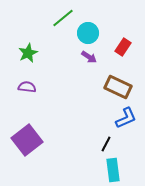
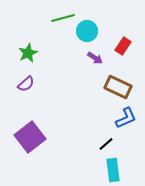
green line: rotated 25 degrees clockwise
cyan circle: moved 1 px left, 2 px up
red rectangle: moved 1 px up
purple arrow: moved 6 px right, 1 px down
purple semicircle: moved 1 px left, 3 px up; rotated 132 degrees clockwise
purple square: moved 3 px right, 3 px up
black line: rotated 21 degrees clockwise
